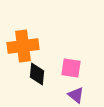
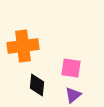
black diamond: moved 11 px down
purple triangle: moved 3 px left; rotated 42 degrees clockwise
